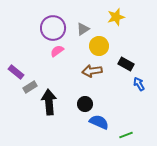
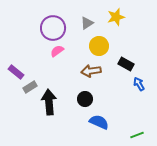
gray triangle: moved 4 px right, 6 px up
brown arrow: moved 1 px left
black circle: moved 5 px up
green line: moved 11 px right
